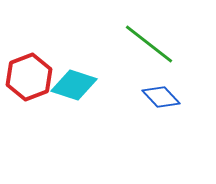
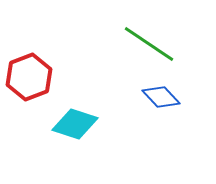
green line: rotated 4 degrees counterclockwise
cyan diamond: moved 1 px right, 39 px down
